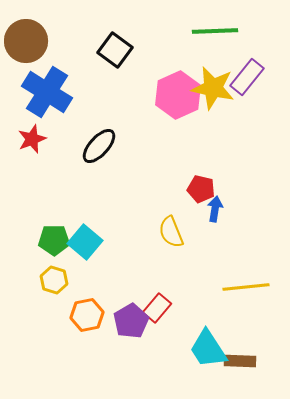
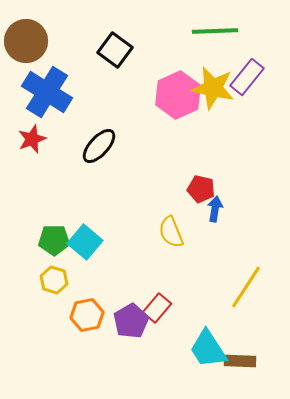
yellow line: rotated 51 degrees counterclockwise
